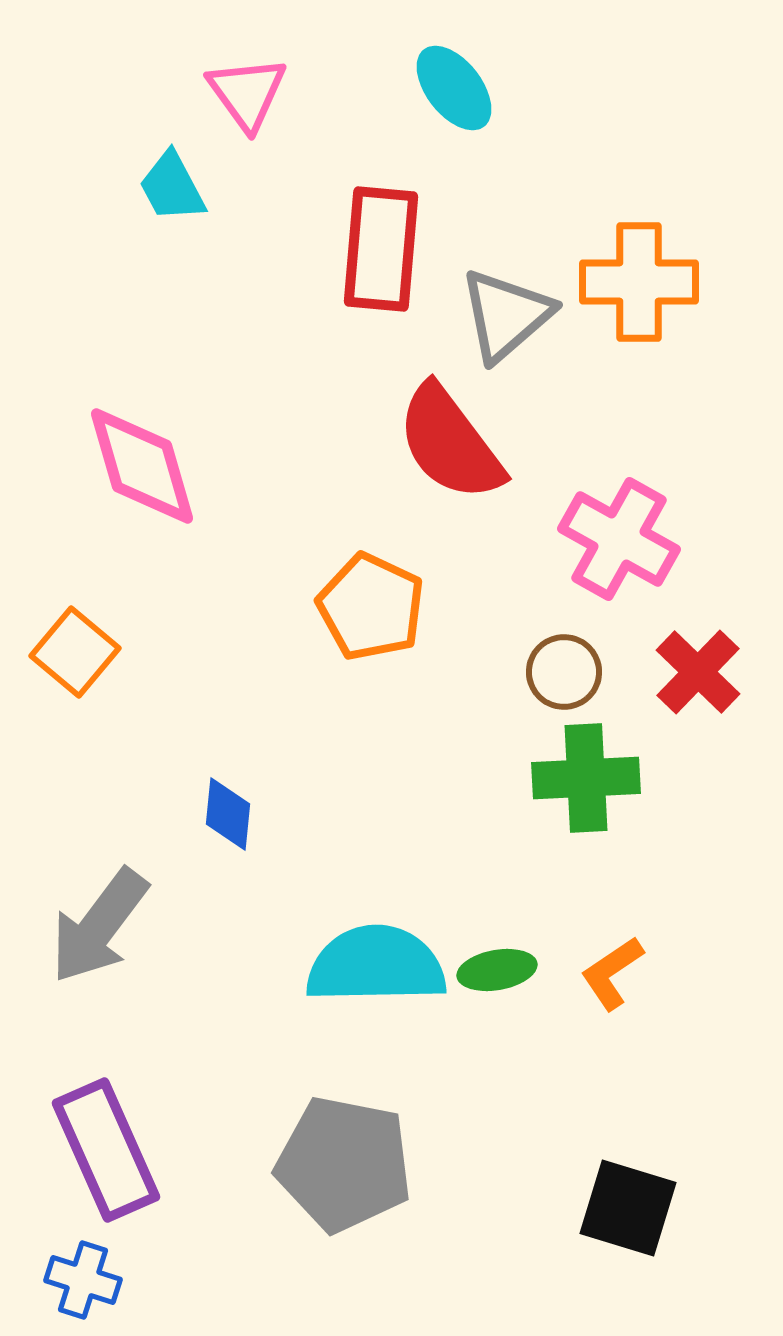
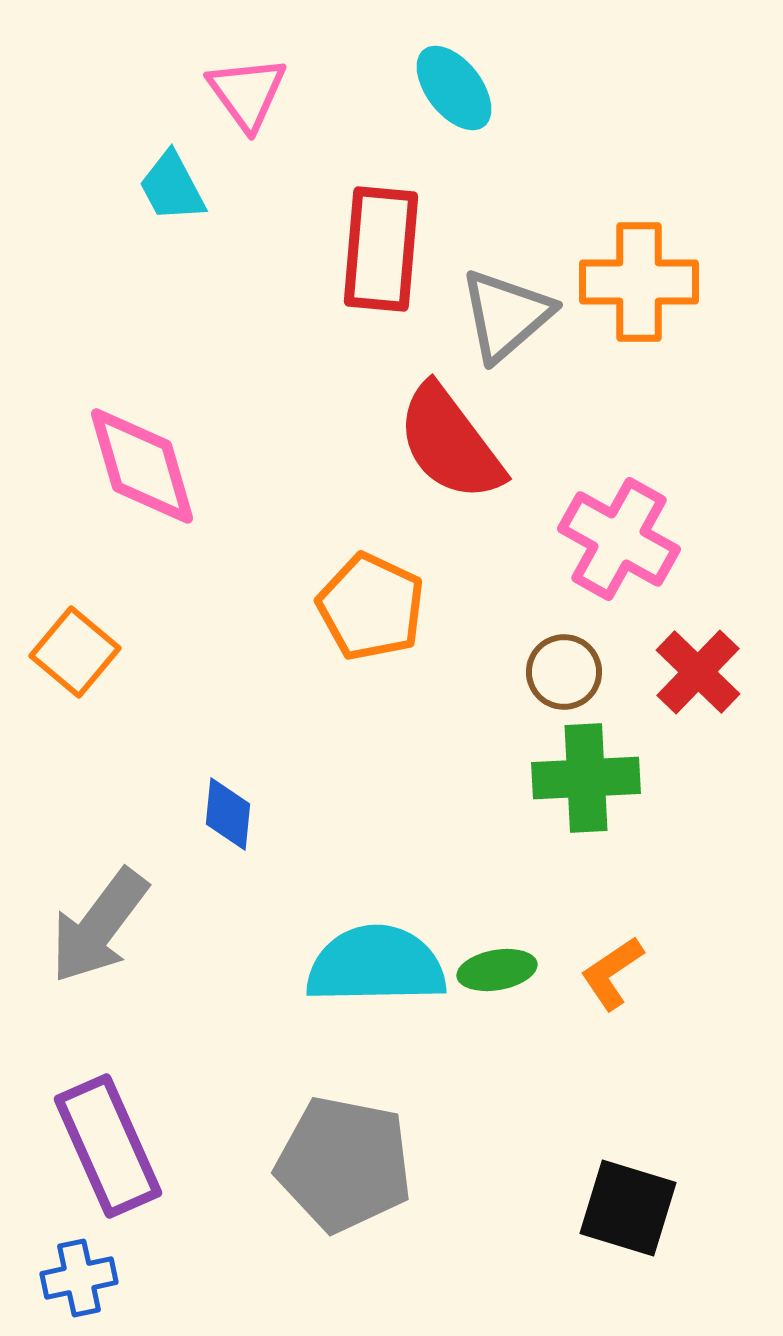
purple rectangle: moved 2 px right, 4 px up
blue cross: moved 4 px left, 2 px up; rotated 30 degrees counterclockwise
